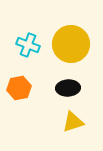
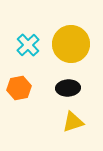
cyan cross: rotated 25 degrees clockwise
